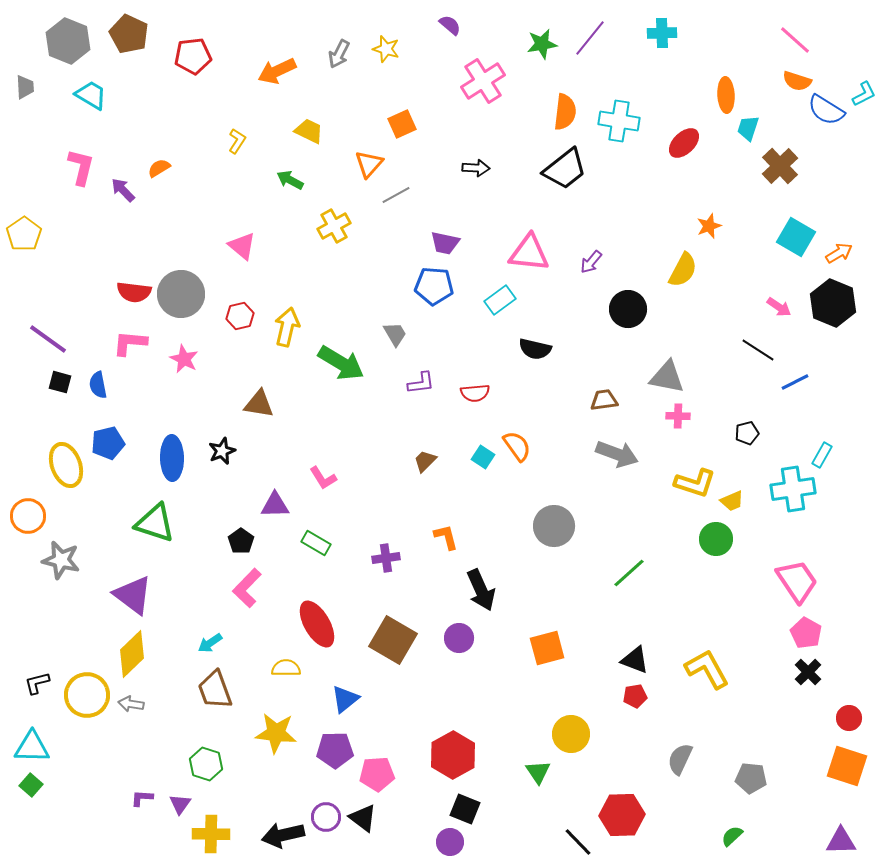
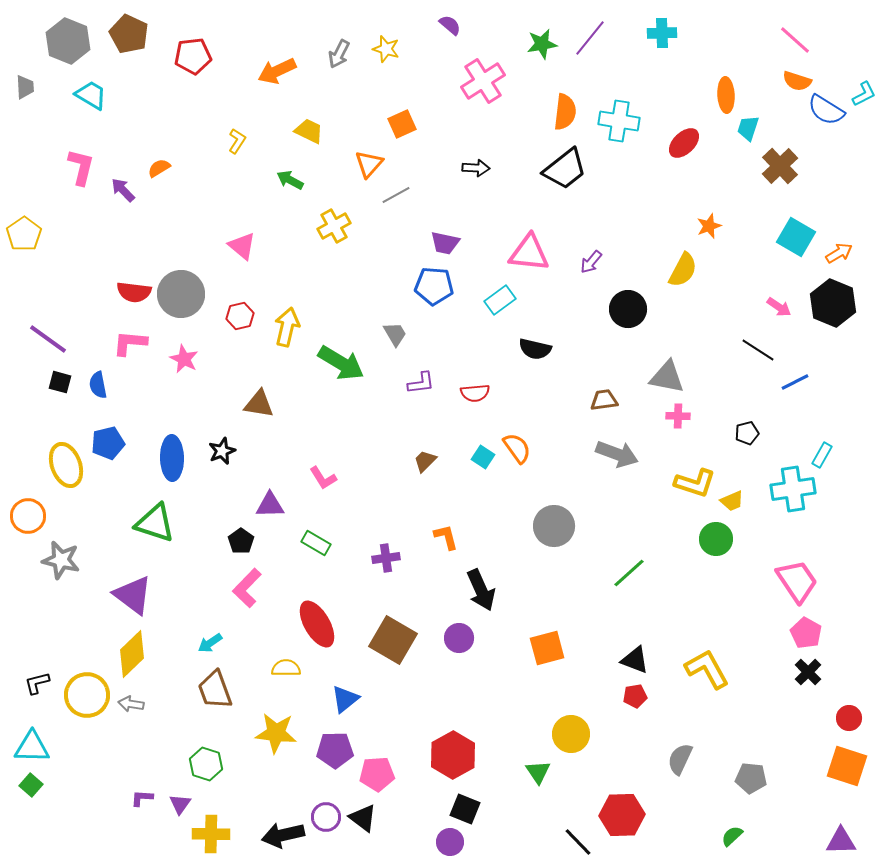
orange semicircle at (517, 446): moved 2 px down
purple triangle at (275, 505): moved 5 px left
